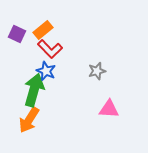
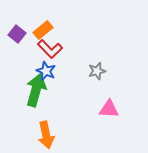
purple square: rotated 12 degrees clockwise
green arrow: moved 2 px right
orange arrow: moved 17 px right, 15 px down; rotated 44 degrees counterclockwise
